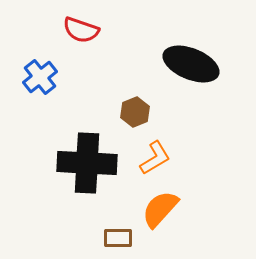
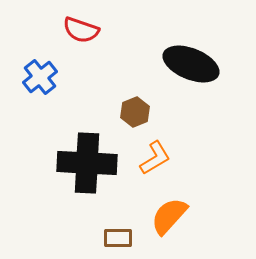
orange semicircle: moved 9 px right, 7 px down
